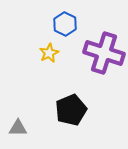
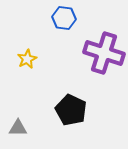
blue hexagon: moved 1 px left, 6 px up; rotated 20 degrees counterclockwise
yellow star: moved 22 px left, 6 px down
black pentagon: rotated 24 degrees counterclockwise
